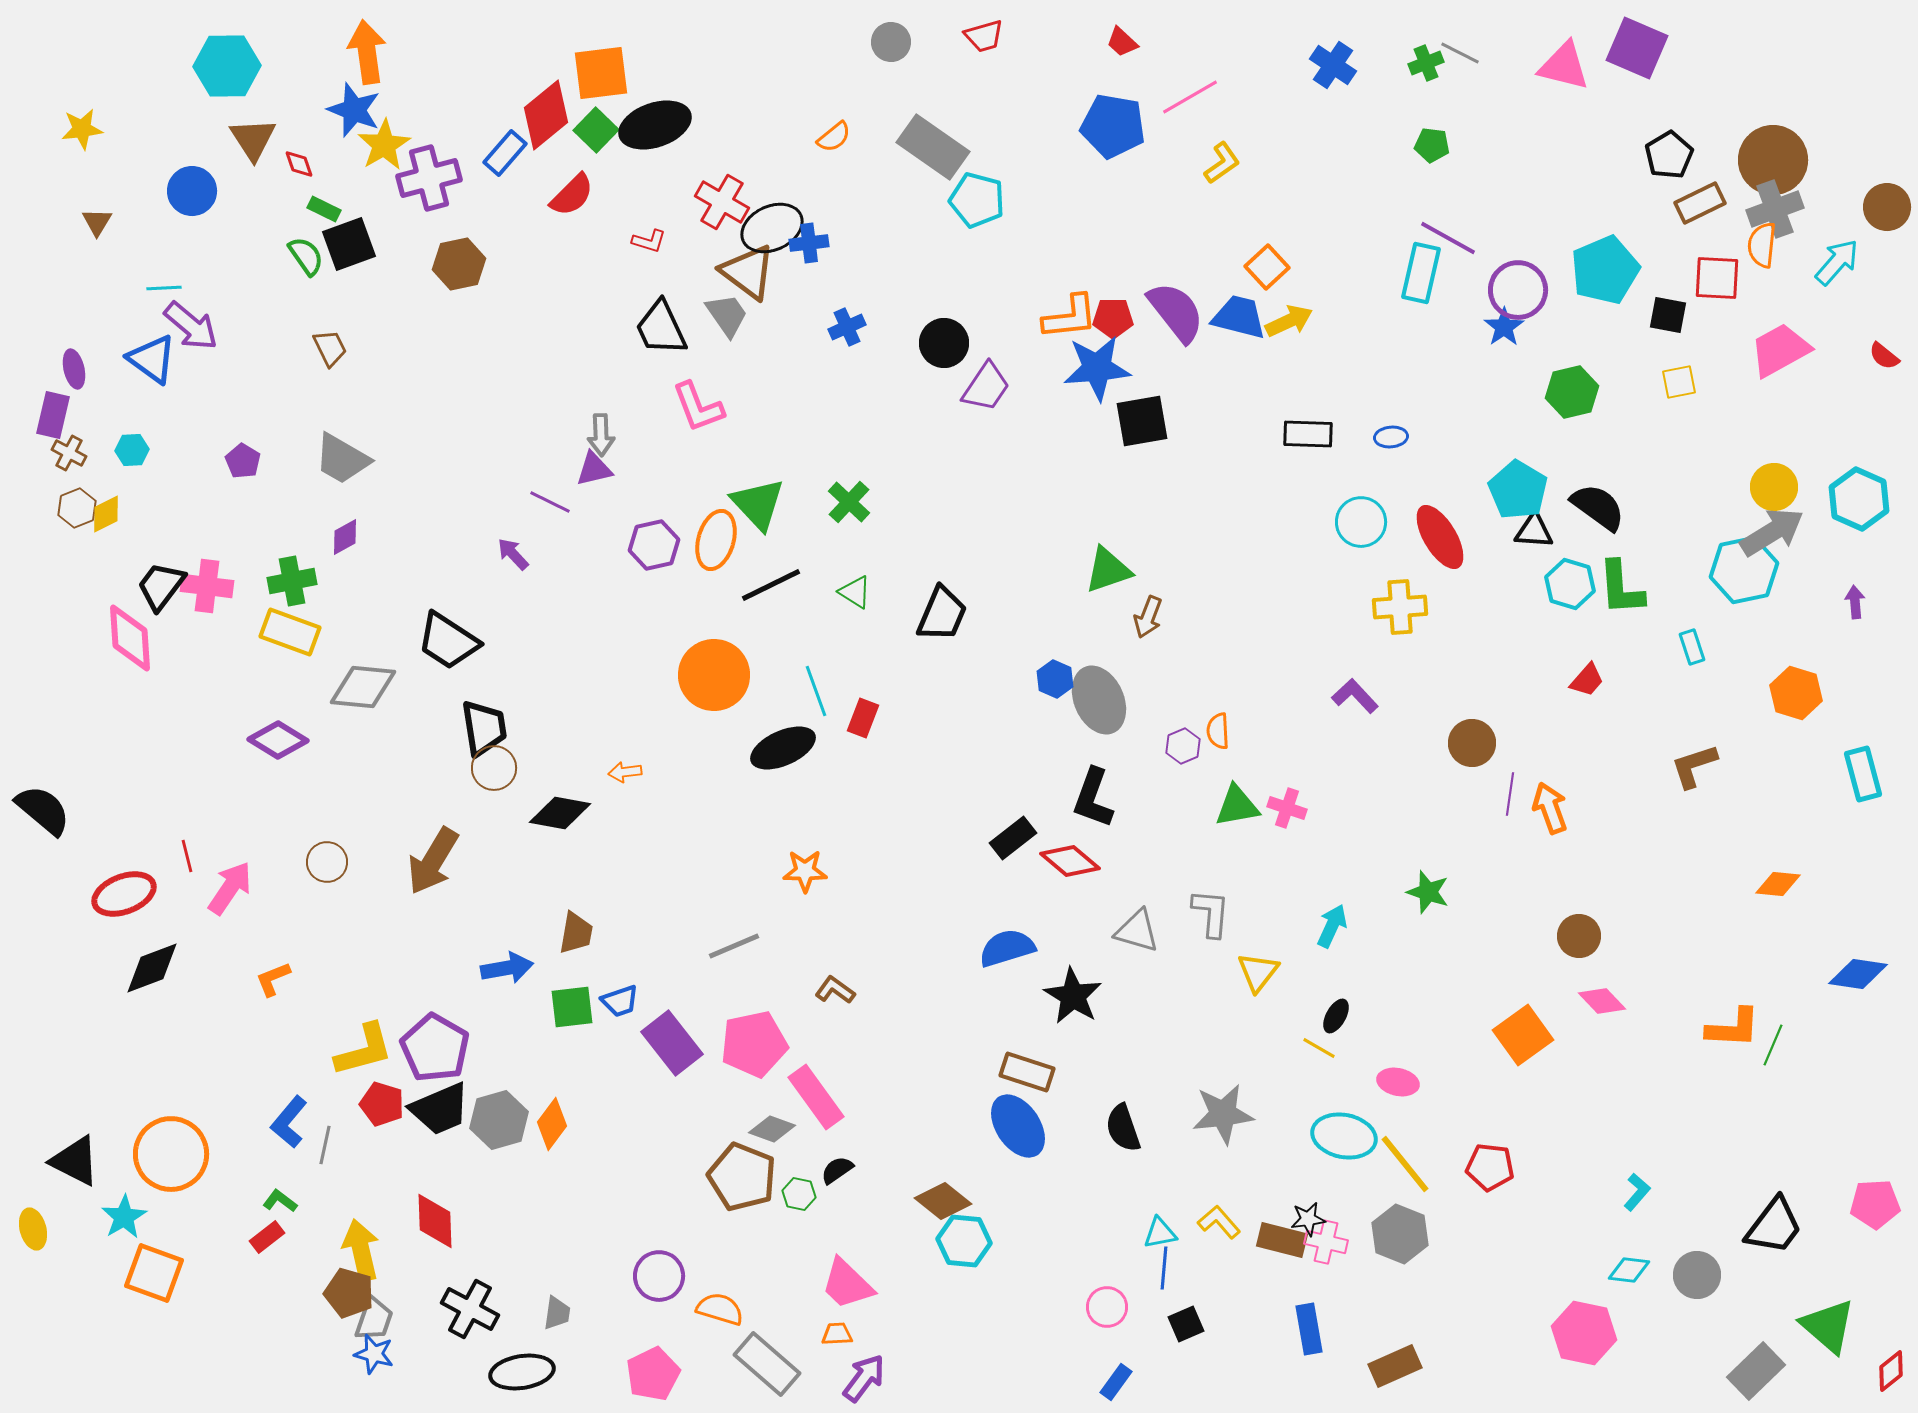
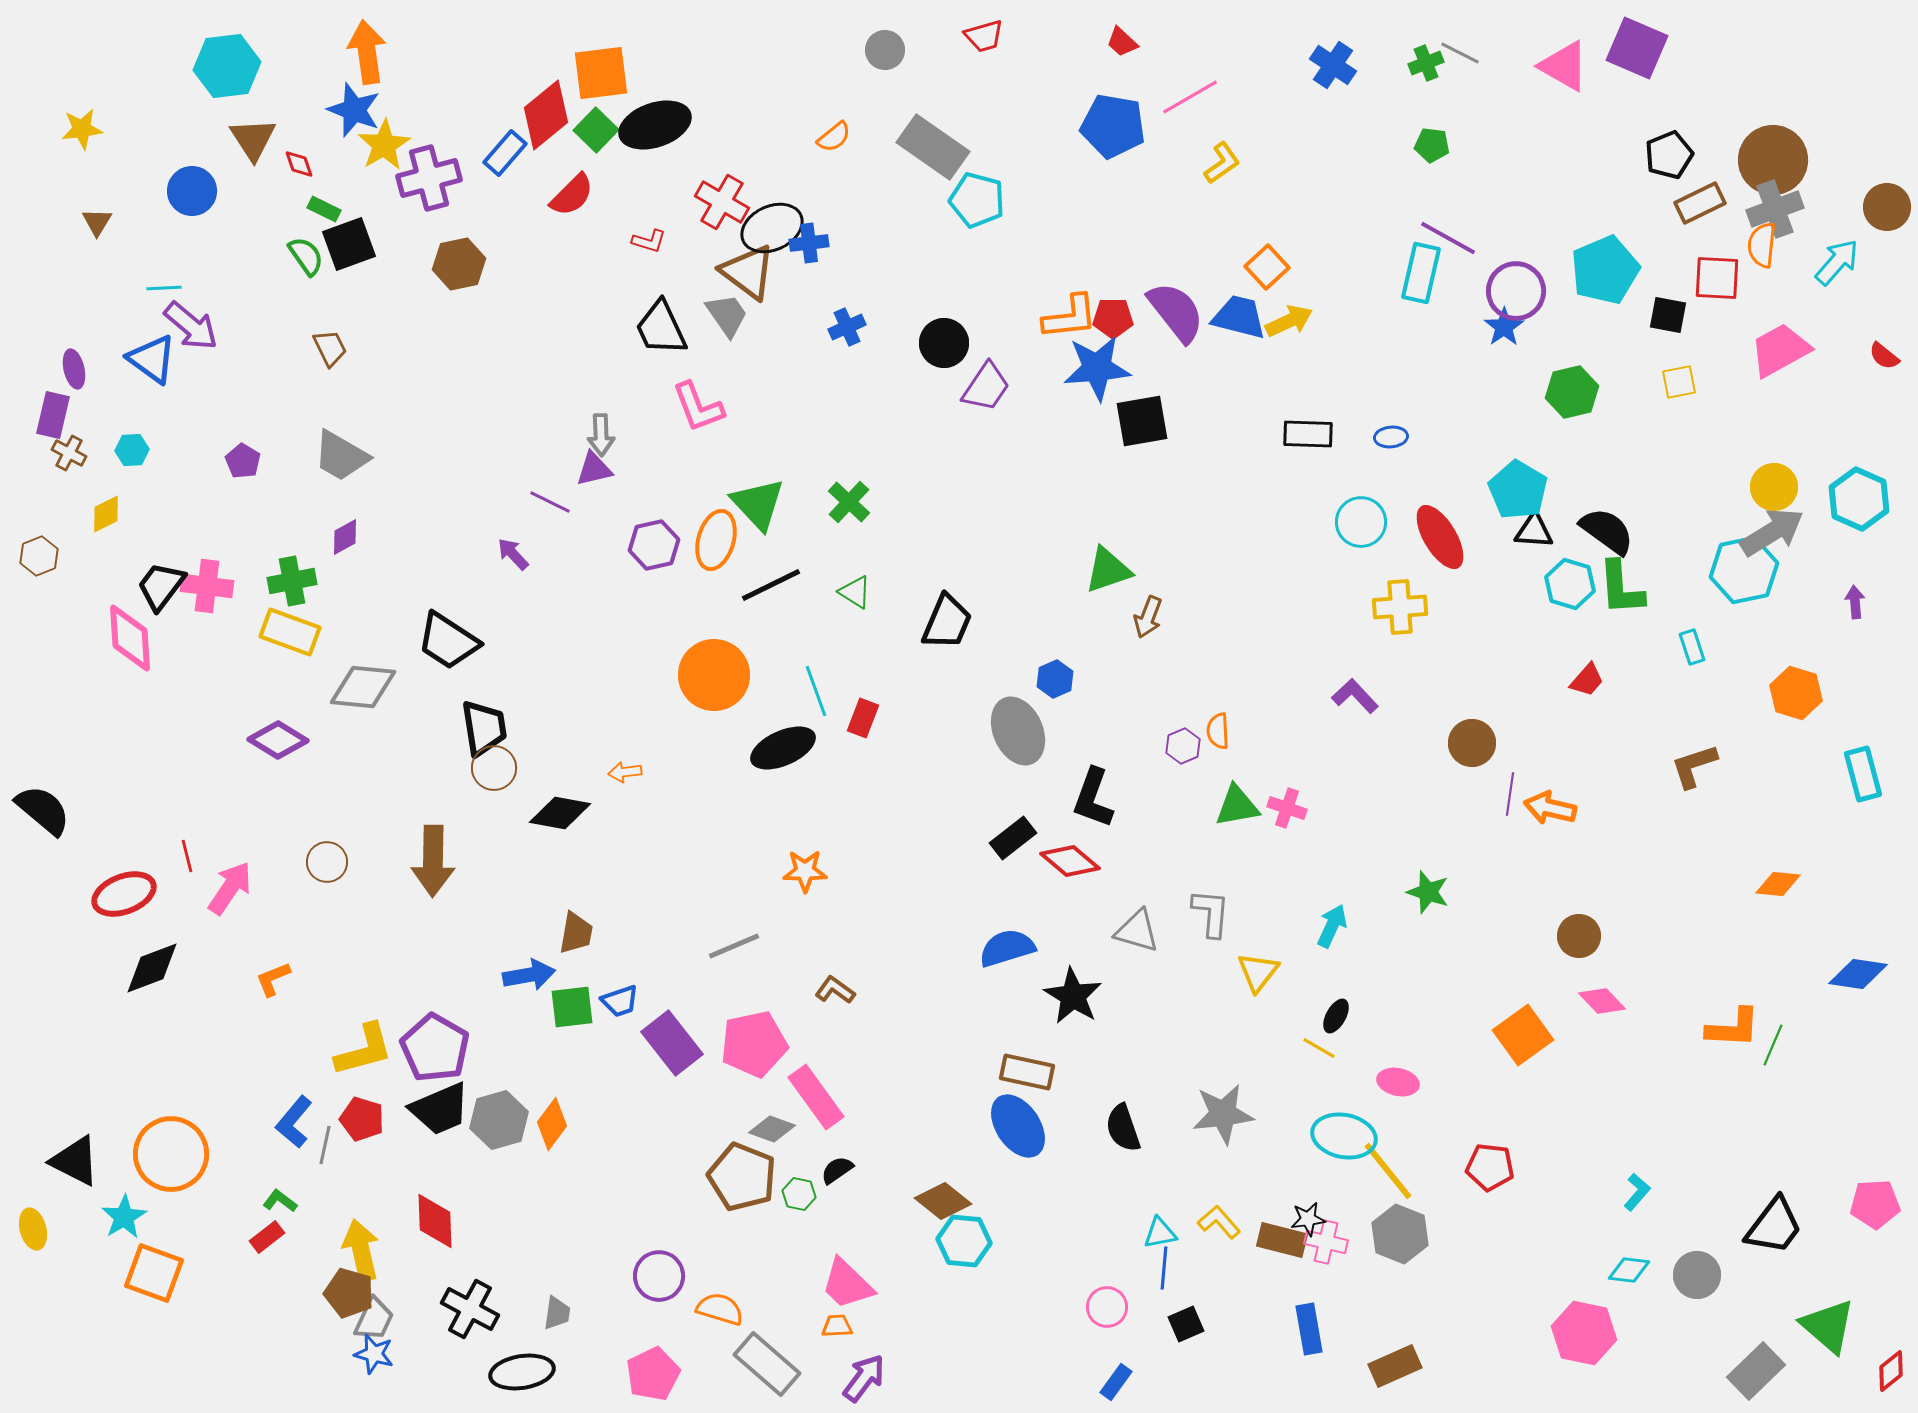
gray circle at (891, 42): moved 6 px left, 8 px down
cyan hexagon at (227, 66): rotated 6 degrees counterclockwise
pink triangle at (1564, 66): rotated 16 degrees clockwise
black pentagon at (1669, 155): rotated 9 degrees clockwise
purple circle at (1518, 290): moved 2 px left, 1 px down
gray trapezoid at (342, 459): moved 1 px left, 3 px up
black semicircle at (1598, 507): moved 9 px right, 24 px down
brown hexagon at (77, 508): moved 38 px left, 48 px down
black trapezoid at (942, 614): moved 5 px right, 8 px down
blue hexagon at (1055, 679): rotated 12 degrees clockwise
gray ellipse at (1099, 700): moved 81 px left, 31 px down
orange arrow at (1550, 808): rotated 57 degrees counterclockwise
brown arrow at (433, 861): rotated 30 degrees counterclockwise
blue arrow at (507, 968): moved 22 px right, 7 px down
brown rectangle at (1027, 1072): rotated 6 degrees counterclockwise
red pentagon at (382, 1104): moved 20 px left, 15 px down
blue L-shape at (289, 1122): moved 5 px right
yellow line at (1405, 1164): moved 17 px left, 7 px down
gray trapezoid at (374, 1319): rotated 6 degrees clockwise
orange trapezoid at (837, 1334): moved 8 px up
